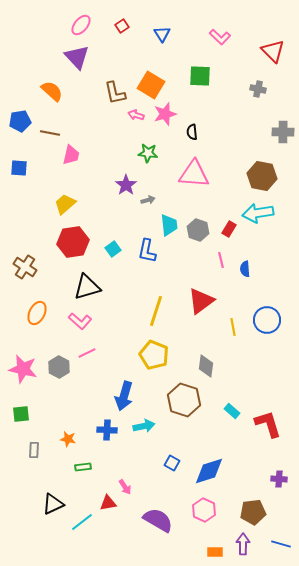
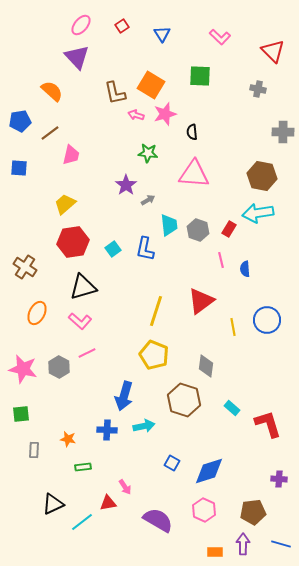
brown line at (50, 133): rotated 48 degrees counterclockwise
gray arrow at (148, 200): rotated 16 degrees counterclockwise
blue L-shape at (147, 251): moved 2 px left, 2 px up
black triangle at (87, 287): moved 4 px left
cyan rectangle at (232, 411): moved 3 px up
